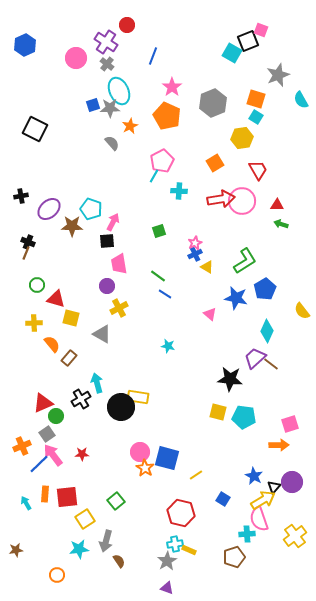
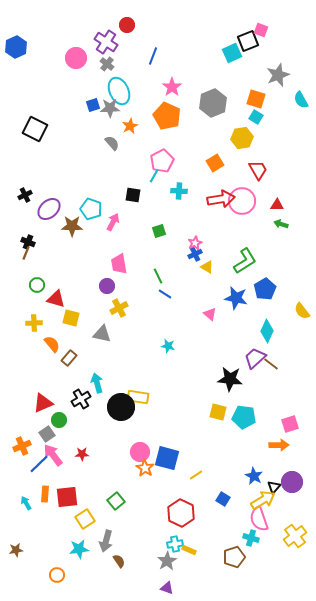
blue hexagon at (25, 45): moved 9 px left, 2 px down
cyan square at (232, 53): rotated 36 degrees clockwise
black cross at (21, 196): moved 4 px right, 1 px up; rotated 16 degrees counterclockwise
black square at (107, 241): moved 26 px right, 46 px up; rotated 14 degrees clockwise
green line at (158, 276): rotated 28 degrees clockwise
gray triangle at (102, 334): rotated 18 degrees counterclockwise
green circle at (56, 416): moved 3 px right, 4 px down
red hexagon at (181, 513): rotated 12 degrees clockwise
cyan cross at (247, 534): moved 4 px right, 4 px down; rotated 21 degrees clockwise
